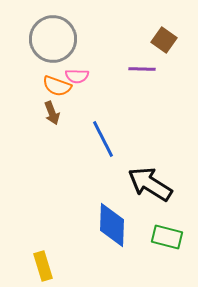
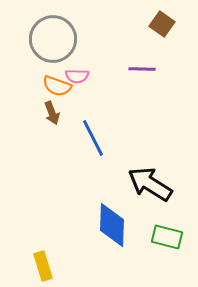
brown square: moved 2 px left, 16 px up
blue line: moved 10 px left, 1 px up
